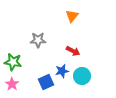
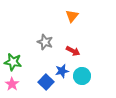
gray star: moved 7 px right, 2 px down; rotated 21 degrees clockwise
blue square: rotated 21 degrees counterclockwise
